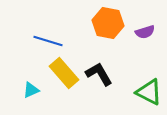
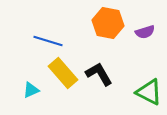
yellow rectangle: moved 1 px left
